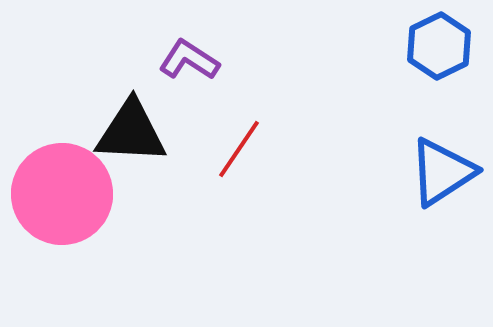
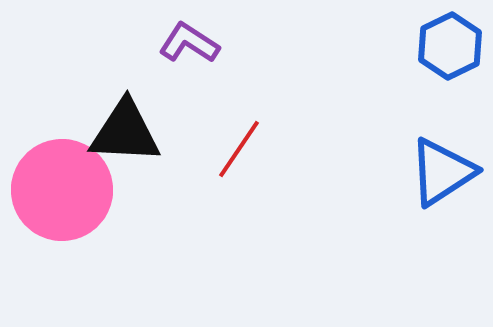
blue hexagon: moved 11 px right
purple L-shape: moved 17 px up
black triangle: moved 6 px left
pink circle: moved 4 px up
